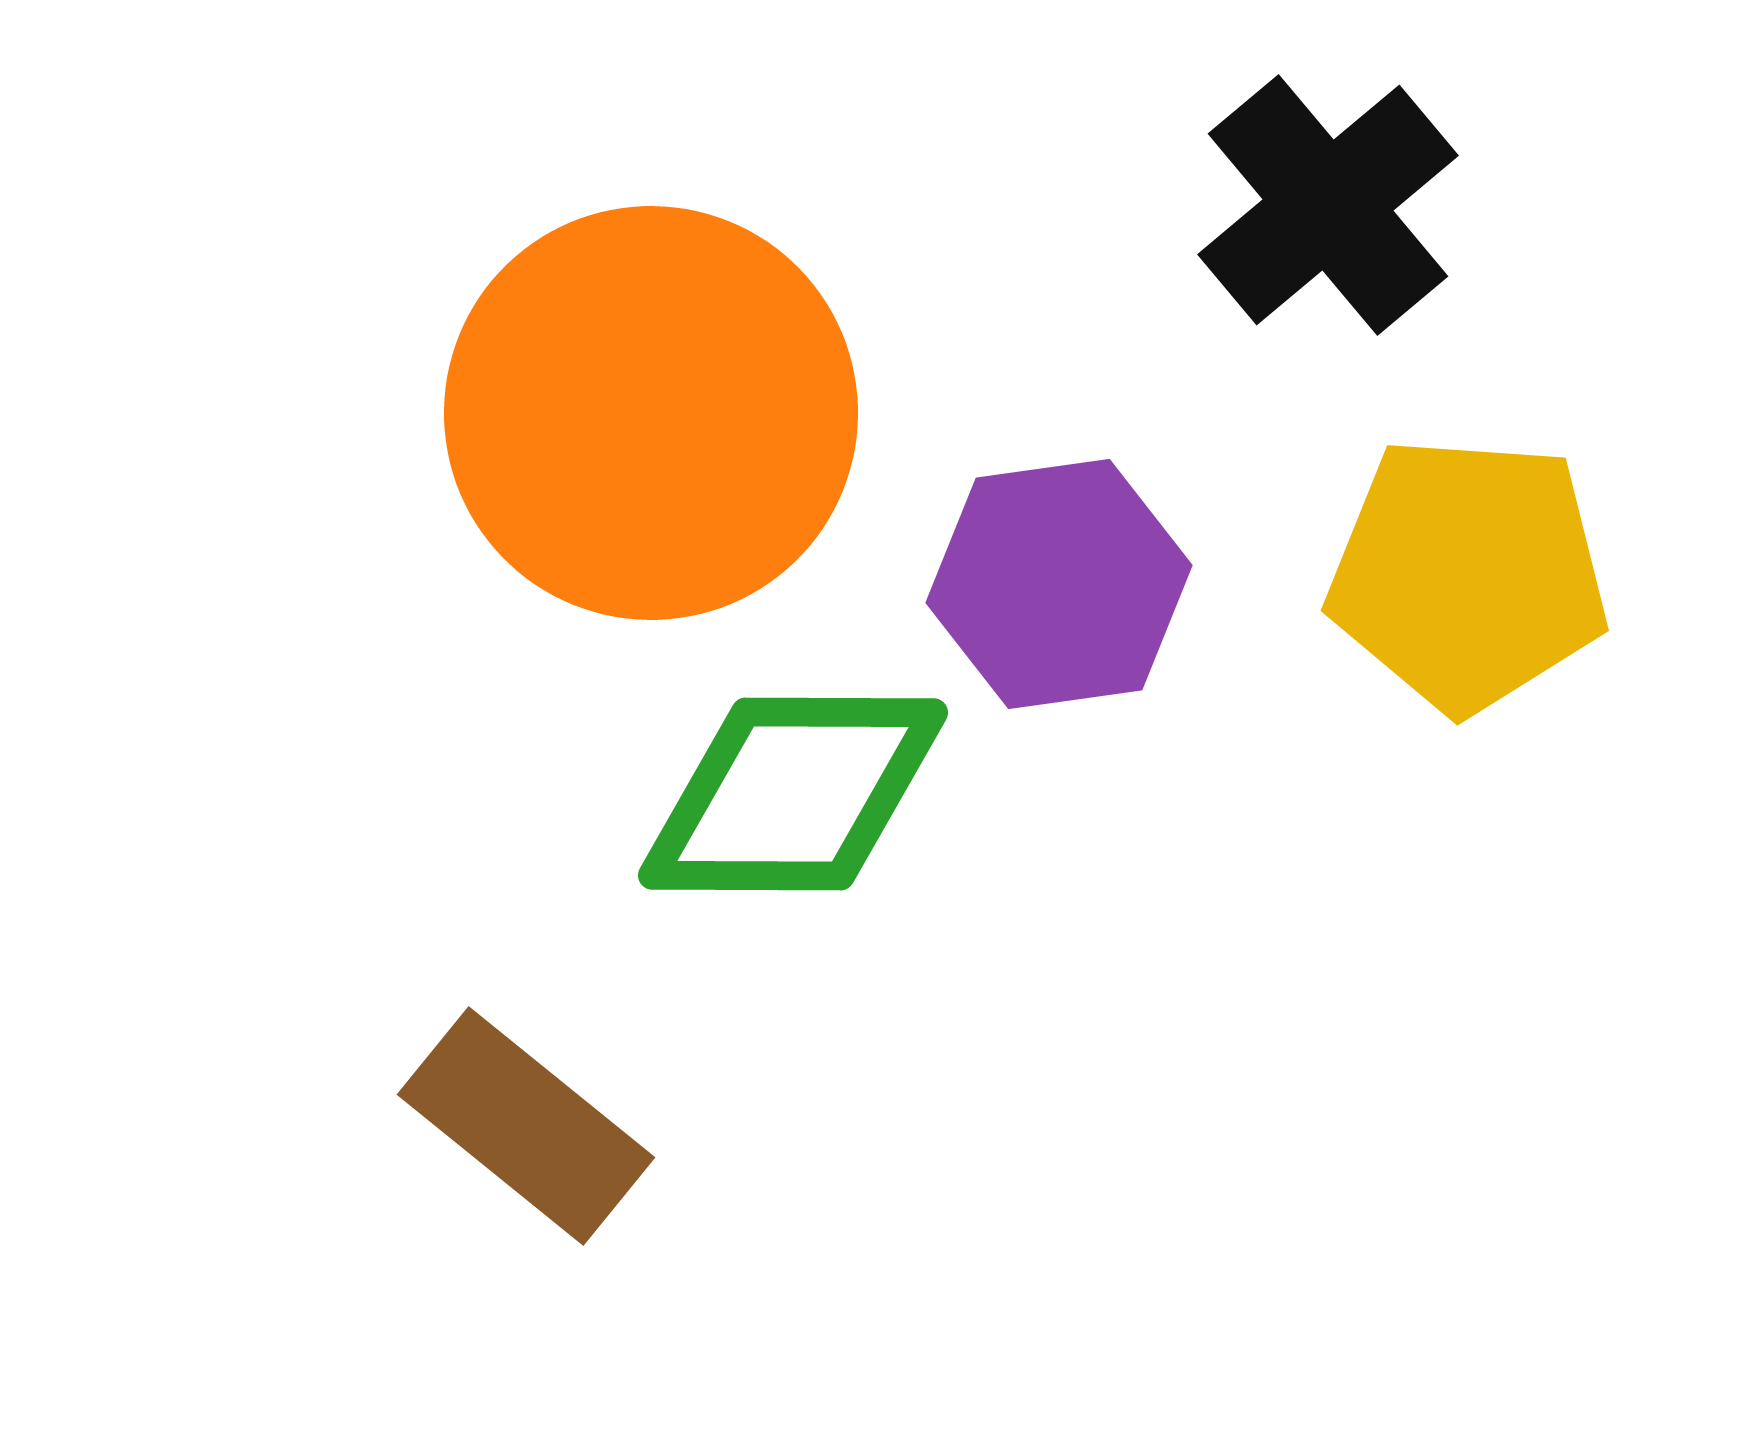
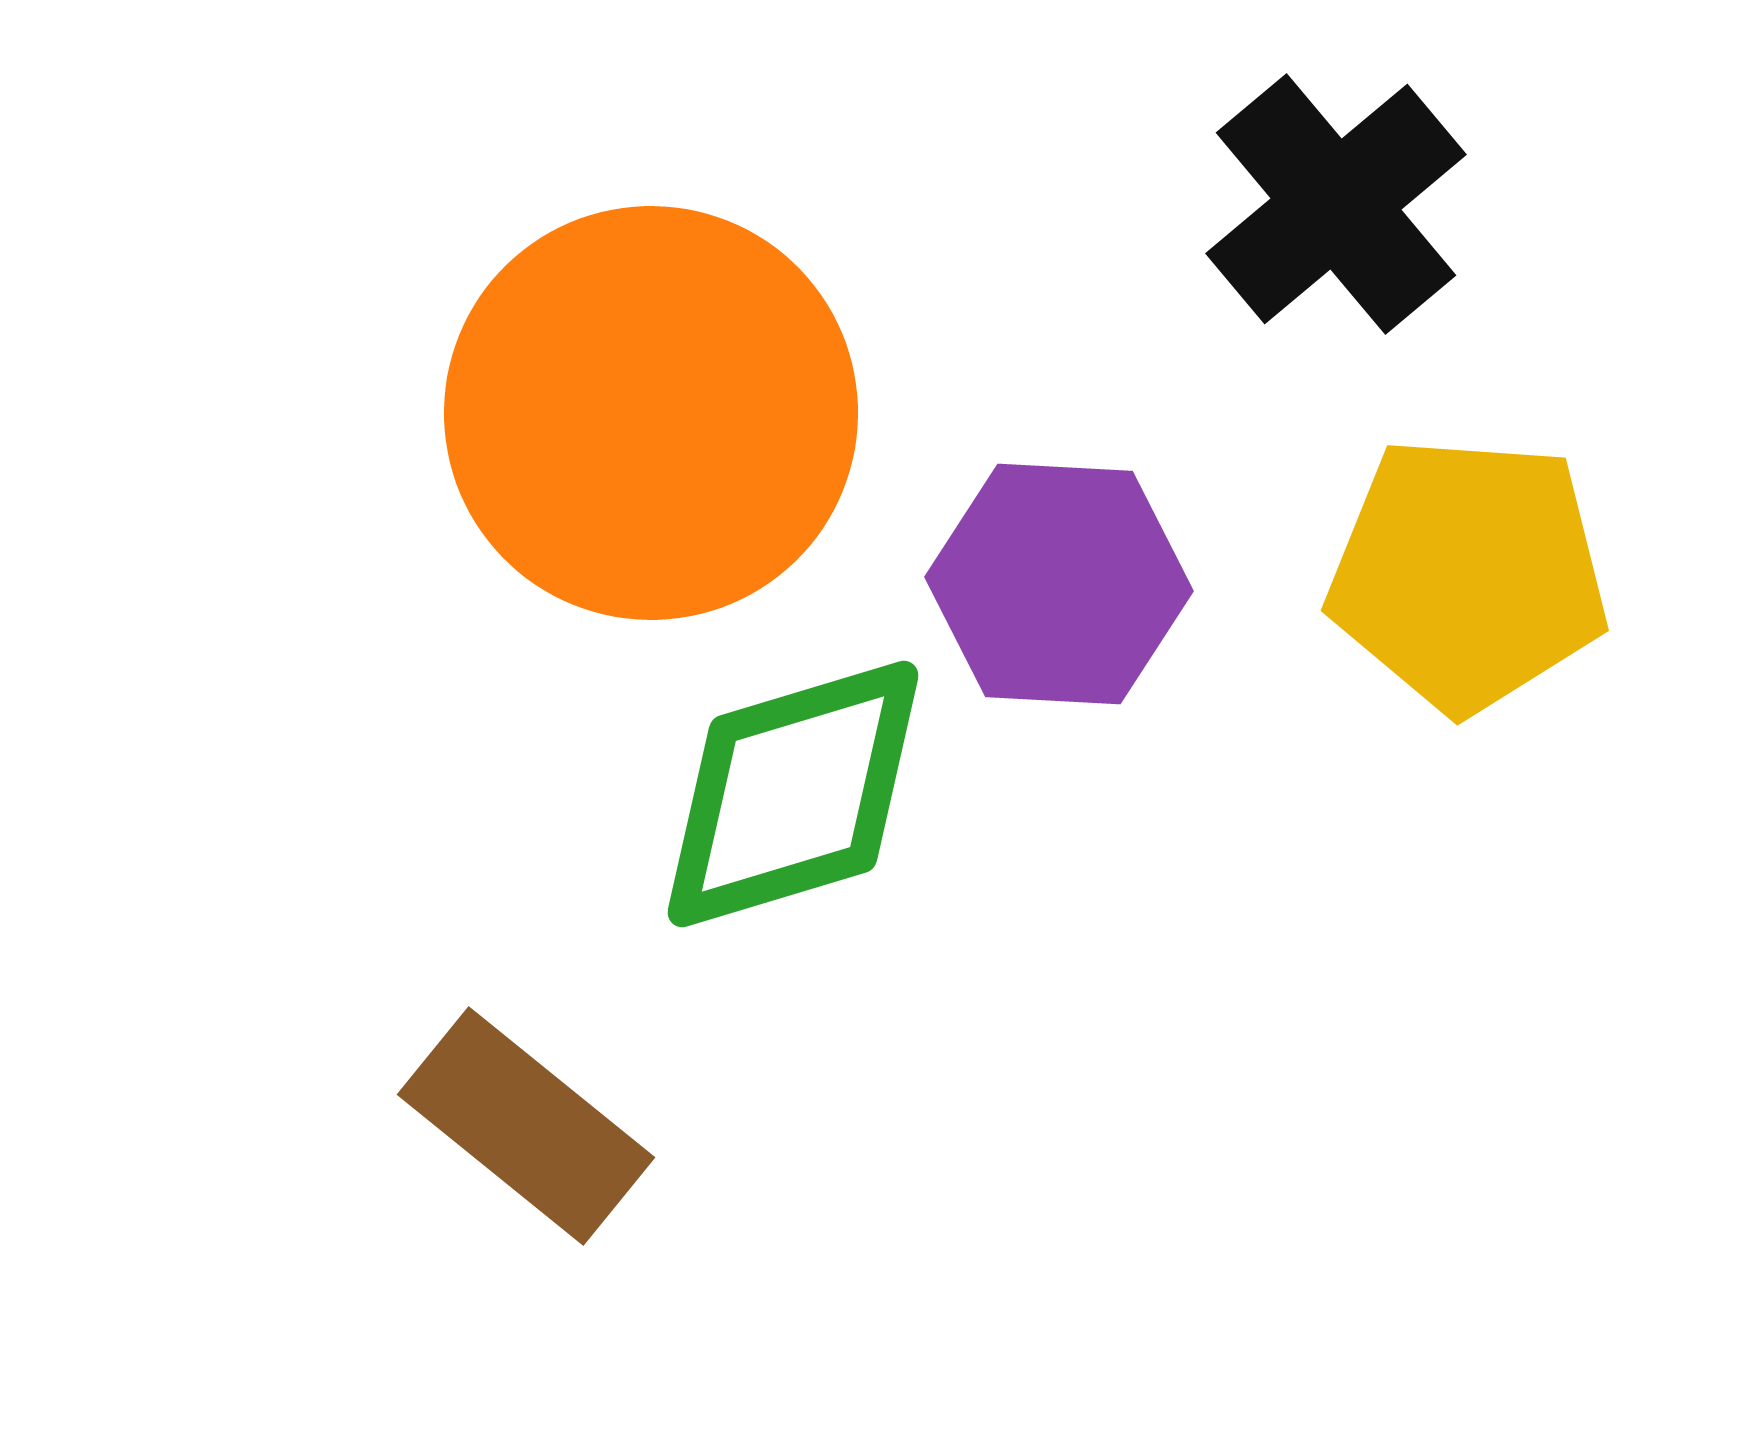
black cross: moved 8 px right, 1 px up
purple hexagon: rotated 11 degrees clockwise
green diamond: rotated 17 degrees counterclockwise
